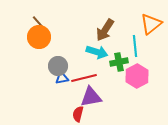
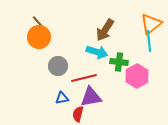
cyan line: moved 14 px right, 5 px up
green cross: rotated 18 degrees clockwise
blue triangle: moved 20 px down
